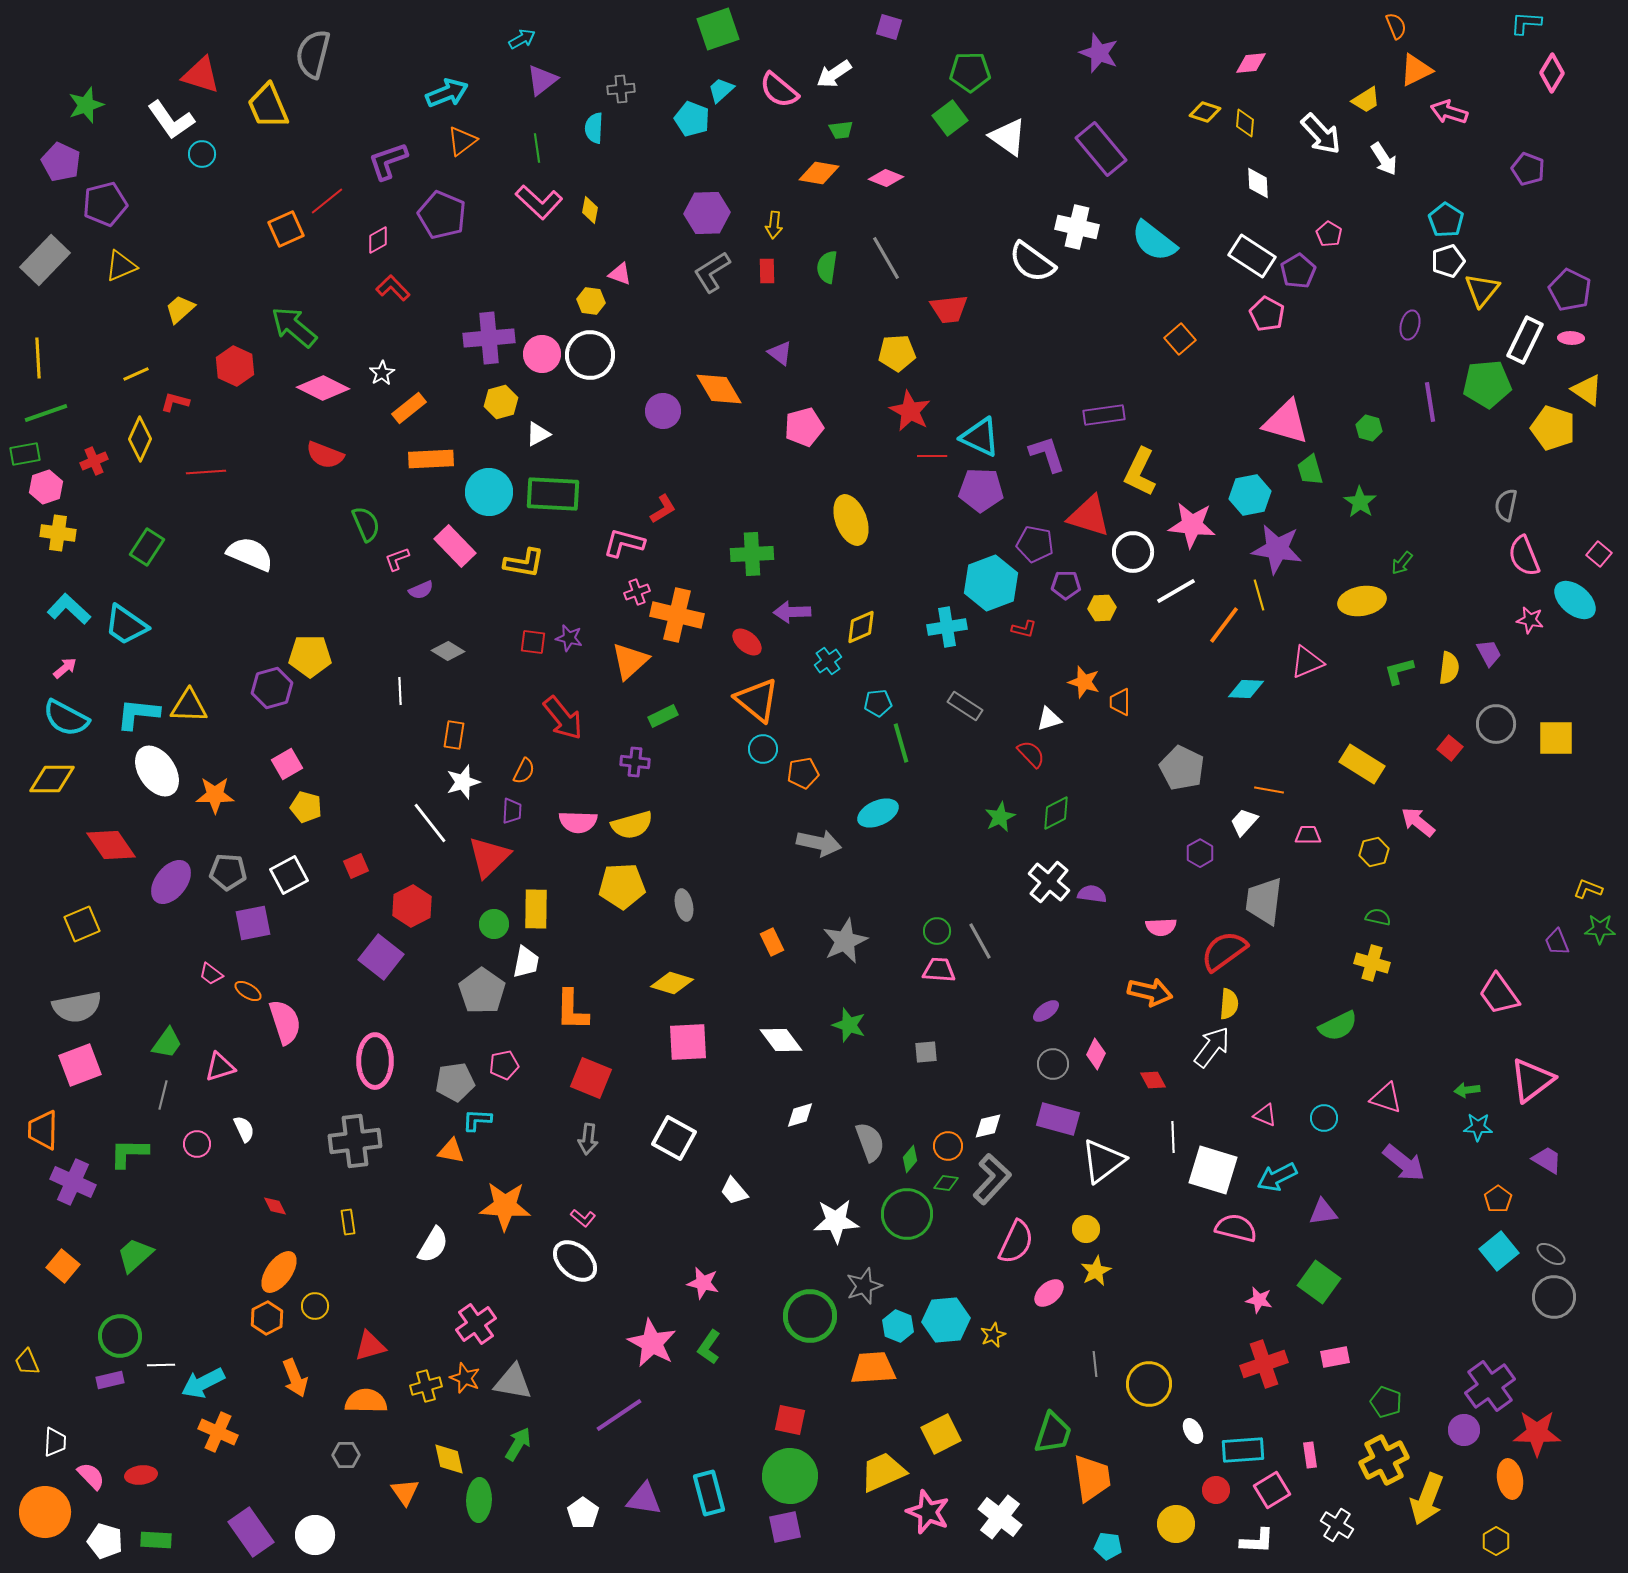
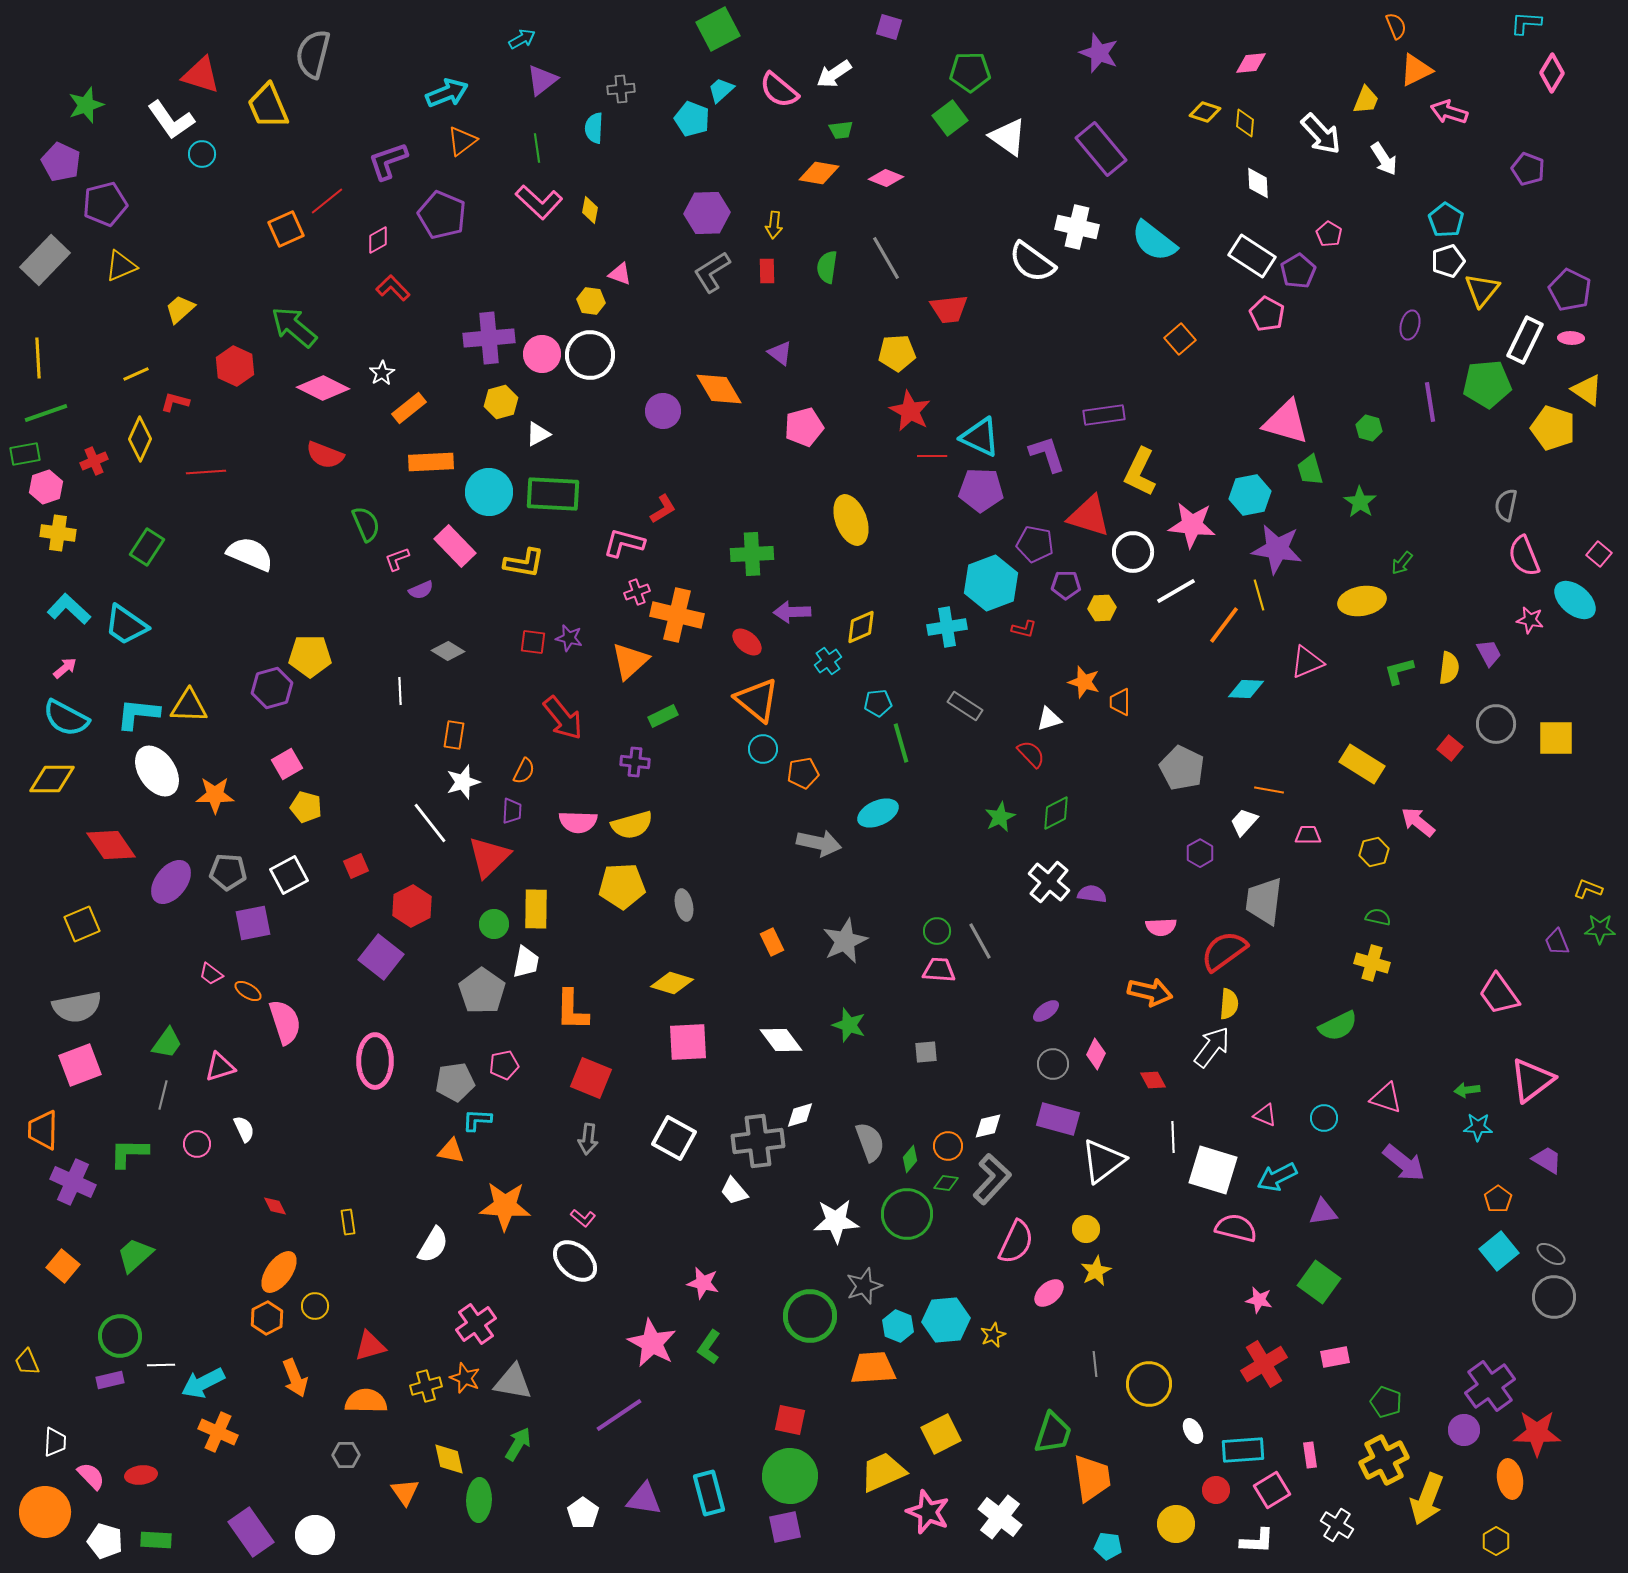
green square at (718, 29): rotated 9 degrees counterclockwise
yellow trapezoid at (1366, 100): rotated 36 degrees counterclockwise
orange rectangle at (431, 459): moved 3 px down
gray cross at (355, 1141): moved 403 px right
red cross at (1264, 1364): rotated 12 degrees counterclockwise
